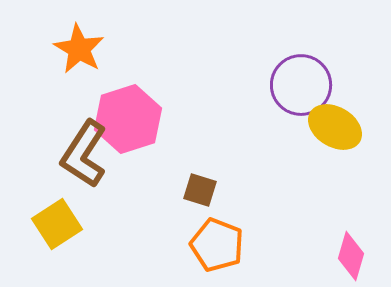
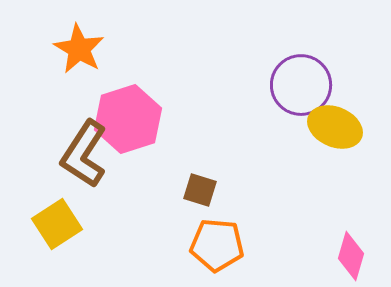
yellow ellipse: rotated 8 degrees counterclockwise
orange pentagon: rotated 16 degrees counterclockwise
